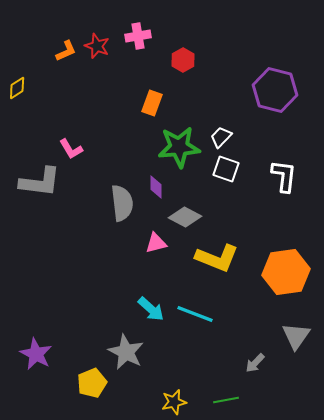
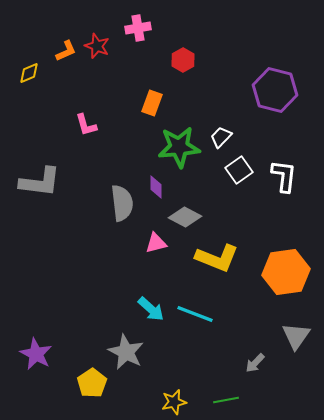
pink cross: moved 8 px up
yellow diamond: moved 12 px right, 15 px up; rotated 10 degrees clockwise
pink L-shape: moved 15 px right, 24 px up; rotated 15 degrees clockwise
white square: moved 13 px right, 1 px down; rotated 36 degrees clockwise
yellow pentagon: rotated 12 degrees counterclockwise
